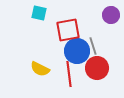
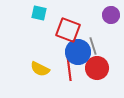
red square: rotated 30 degrees clockwise
blue circle: moved 1 px right, 1 px down
red line: moved 6 px up
